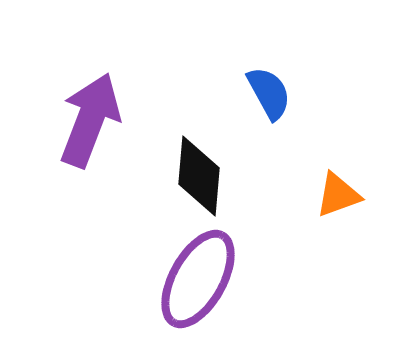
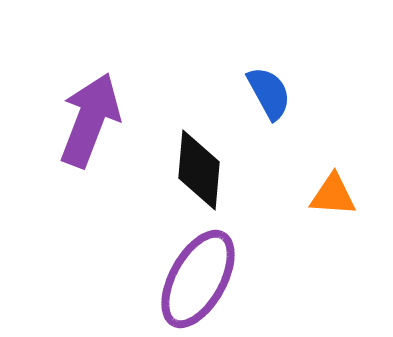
black diamond: moved 6 px up
orange triangle: moved 5 px left; rotated 24 degrees clockwise
